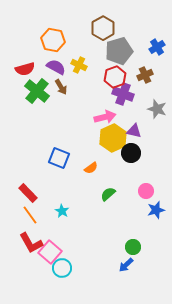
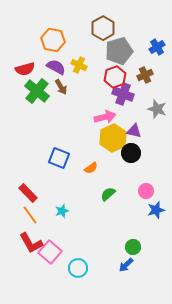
cyan star: rotated 24 degrees clockwise
cyan circle: moved 16 px right
